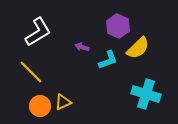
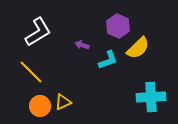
purple arrow: moved 2 px up
cyan cross: moved 5 px right, 3 px down; rotated 20 degrees counterclockwise
